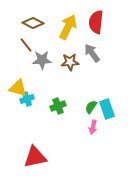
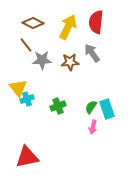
yellow triangle: rotated 36 degrees clockwise
red triangle: moved 8 px left
